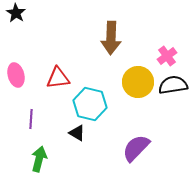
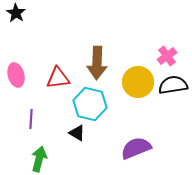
brown arrow: moved 14 px left, 25 px down
purple semicircle: rotated 24 degrees clockwise
